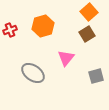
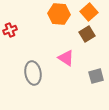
orange hexagon: moved 16 px right, 12 px up; rotated 20 degrees clockwise
pink triangle: rotated 36 degrees counterclockwise
gray ellipse: rotated 45 degrees clockwise
